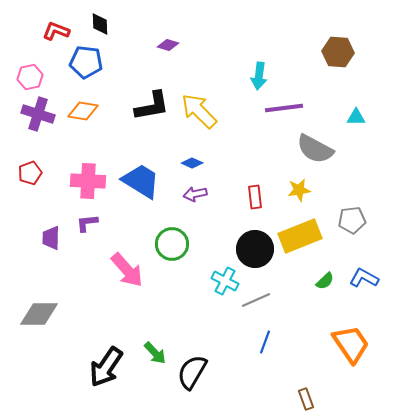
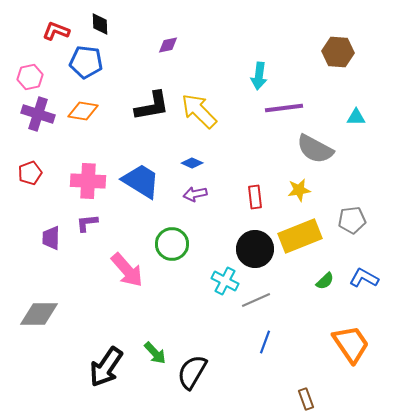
purple diamond: rotated 30 degrees counterclockwise
